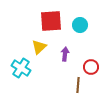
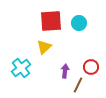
cyan circle: moved 1 px left, 2 px up
yellow triangle: moved 5 px right
purple arrow: moved 17 px down
cyan cross: rotated 18 degrees clockwise
brown line: rotated 21 degrees clockwise
